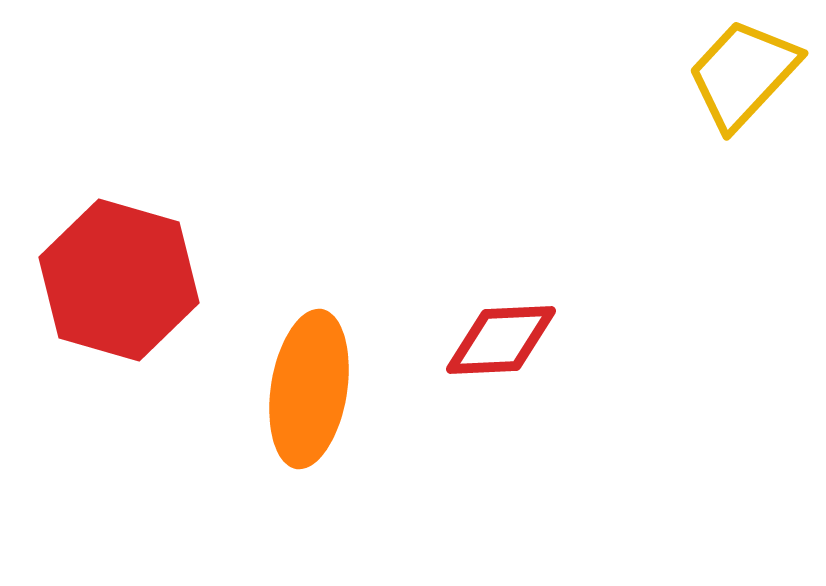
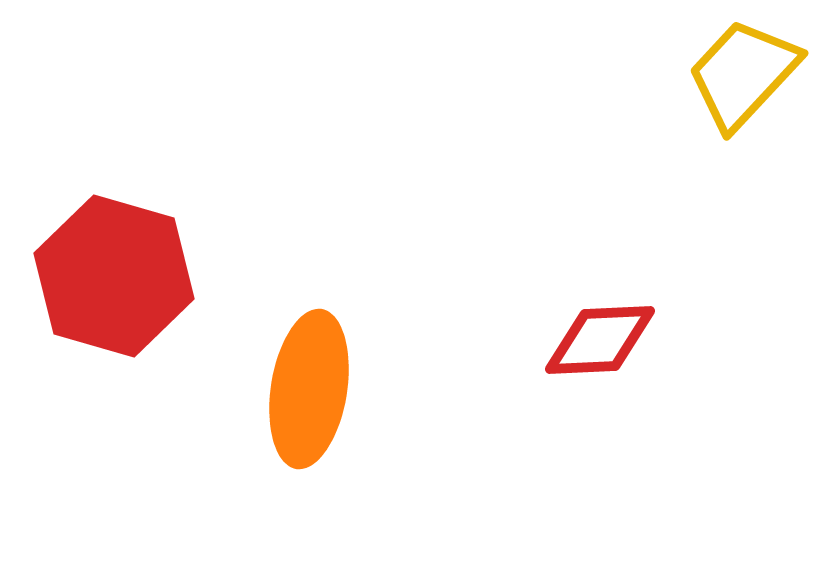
red hexagon: moved 5 px left, 4 px up
red diamond: moved 99 px right
